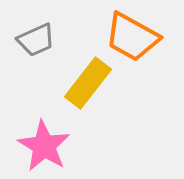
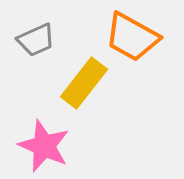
yellow rectangle: moved 4 px left
pink star: rotated 8 degrees counterclockwise
